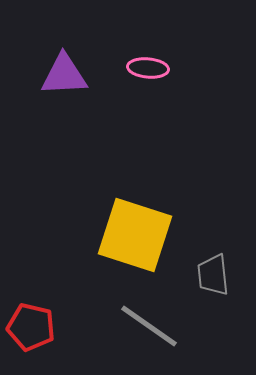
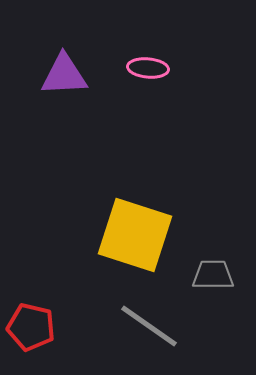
gray trapezoid: rotated 96 degrees clockwise
